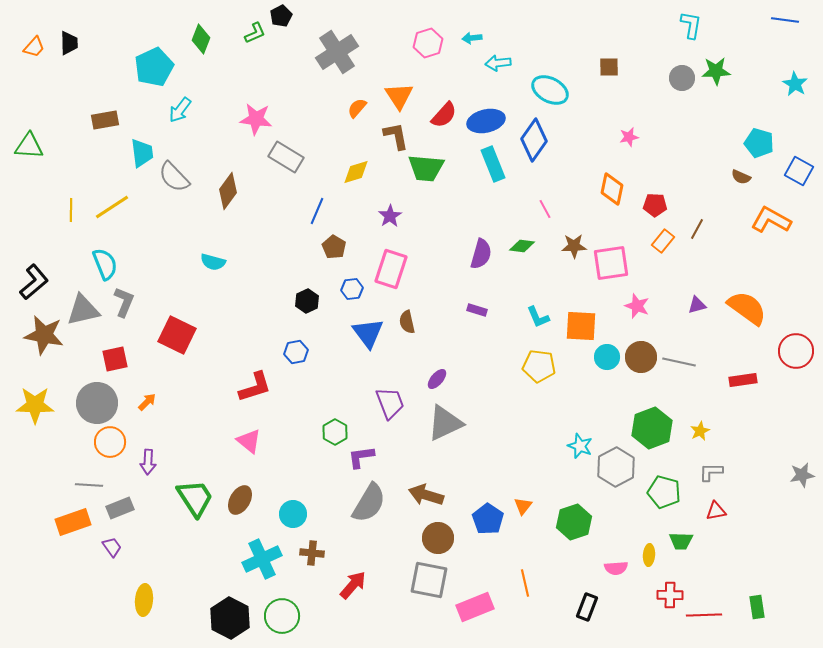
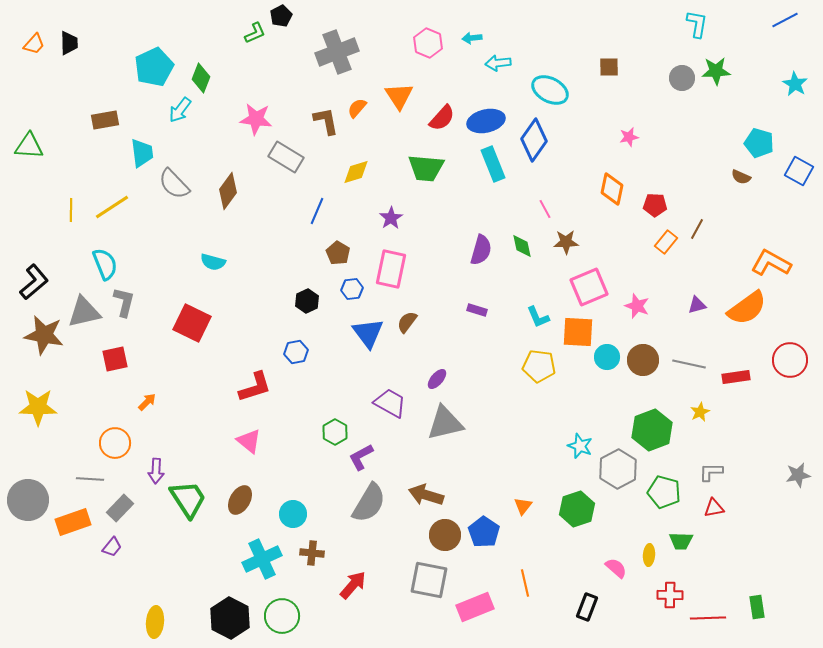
blue line at (785, 20): rotated 36 degrees counterclockwise
cyan L-shape at (691, 25): moved 6 px right, 1 px up
green diamond at (201, 39): moved 39 px down
pink hexagon at (428, 43): rotated 20 degrees counterclockwise
orange trapezoid at (34, 47): moved 3 px up
gray cross at (337, 52): rotated 12 degrees clockwise
red semicircle at (444, 115): moved 2 px left, 3 px down
brown L-shape at (396, 136): moved 70 px left, 15 px up
gray semicircle at (174, 177): moved 7 px down
purple star at (390, 216): moved 1 px right, 2 px down
orange L-shape at (771, 220): moved 43 px down
orange rectangle at (663, 241): moved 3 px right, 1 px down
green diamond at (522, 246): rotated 70 degrees clockwise
brown star at (574, 246): moved 8 px left, 4 px up
brown pentagon at (334, 247): moved 4 px right, 6 px down
purple semicircle at (481, 254): moved 4 px up
pink square at (611, 263): moved 22 px left, 24 px down; rotated 15 degrees counterclockwise
pink rectangle at (391, 269): rotated 6 degrees counterclockwise
gray L-shape at (124, 302): rotated 8 degrees counterclockwise
orange semicircle at (747, 308): rotated 108 degrees clockwise
gray triangle at (83, 310): moved 1 px right, 2 px down
brown semicircle at (407, 322): rotated 50 degrees clockwise
orange square at (581, 326): moved 3 px left, 6 px down
red square at (177, 335): moved 15 px right, 12 px up
red circle at (796, 351): moved 6 px left, 9 px down
brown circle at (641, 357): moved 2 px right, 3 px down
gray line at (679, 362): moved 10 px right, 2 px down
red rectangle at (743, 380): moved 7 px left, 3 px up
gray circle at (97, 403): moved 69 px left, 97 px down
purple trapezoid at (390, 403): rotated 40 degrees counterclockwise
yellow star at (35, 405): moved 3 px right, 2 px down
gray triangle at (445, 423): rotated 12 degrees clockwise
green hexagon at (652, 428): moved 2 px down
yellow star at (700, 431): moved 19 px up
orange circle at (110, 442): moved 5 px right, 1 px down
purple L-shape at (361, 457): rotated 20 degrees counterclockwise
purple arrow at (148, 462): moved 8 px right, 9 px down
gray hexagon at (616, 467): moved 2 px right, 2 px down
gray star at (802, 475): moved 4 px left
gray line at (89, 485): moved 1 px right, 6 px up
green trapezoid at (195, 498): moved 7 px left, 1 px down
gray rectangle at (120, 508): rotated 24 degrees counterclockwise
red triangle at (716, 511): moved 2 px left, 3 px up
blue pentagon at (488, 519): moved 4 px left, 13 px down
green hexagon at (574, 522): moved 3 px right, 13 px up
brown circle at (438, 538): moved 7 px right, 3 px up
purple trapezoid at (112, 547): rotated 75 degrees clockwise
pink semicircle at (616, 568): rotated 135 degrees counterclockwise
yellow ellipse at (144, 600): moved 11 px right, 22 px down
red line at (704, 615): moved 4 px right, 3 px down
